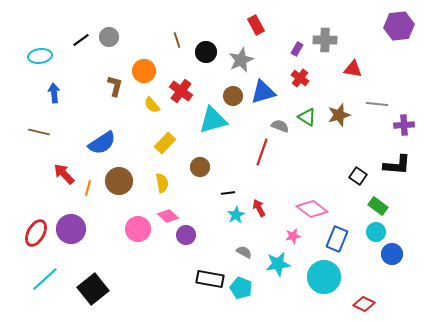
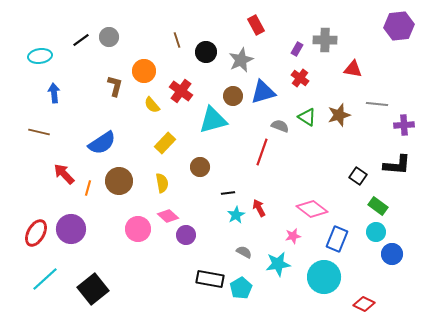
cyan pentagon at (241, 288): rotated 20 degrees clockwise
